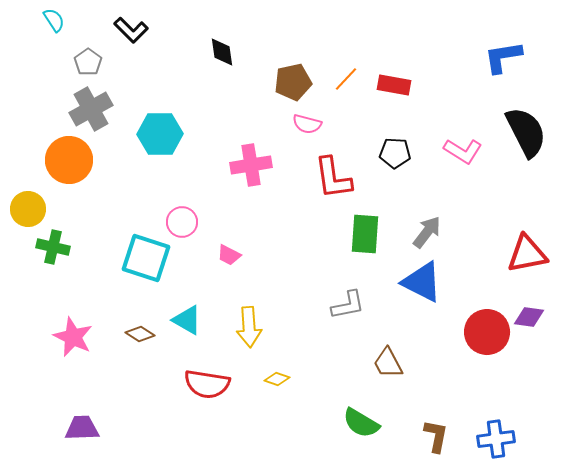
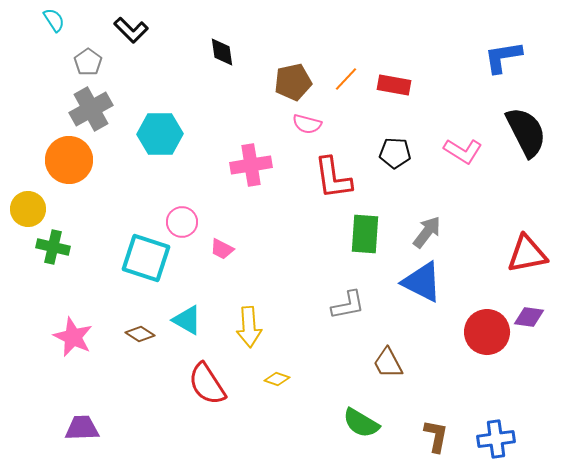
pink trapezoid: moved 7 px left, 6 px up
red semicircle: rotated 48 degrees clockwise
